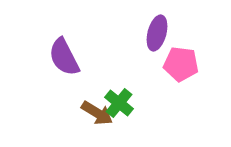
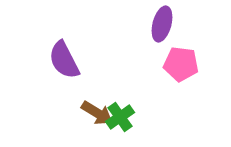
purple ellipse: moved 5 px right, 9 px up
purple semicircle: moved 3 px down
green cross: moved 1 px right, 14 px down; rotated 16 degrees clockwise
